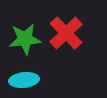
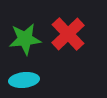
red cross: moved 2 px right, 1 px down
